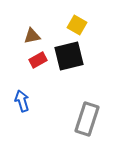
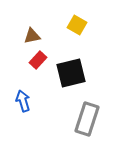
black square: moved 2 px right, 17 px down
red rectangle: rotated 18 degrees counterclockwise
blue arrow: moved 1 px right
